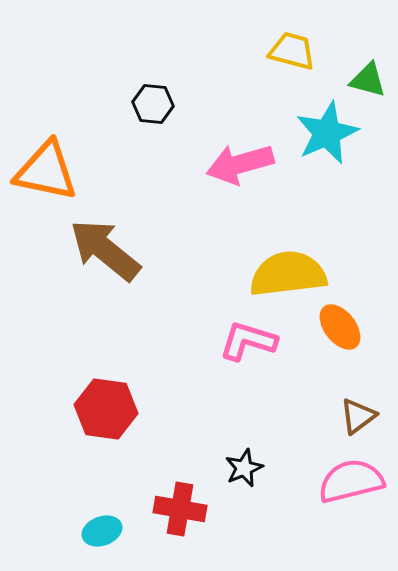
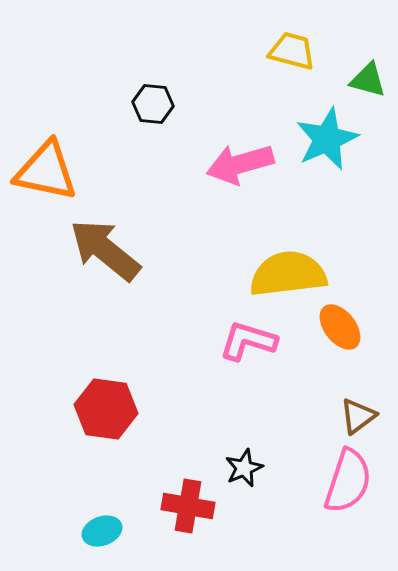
cyan star: moved 6 px down
pink semicircle: moved 3 px left; rotated 122 degrees clockwise
red cross: moved 8 px right, 3 px up
